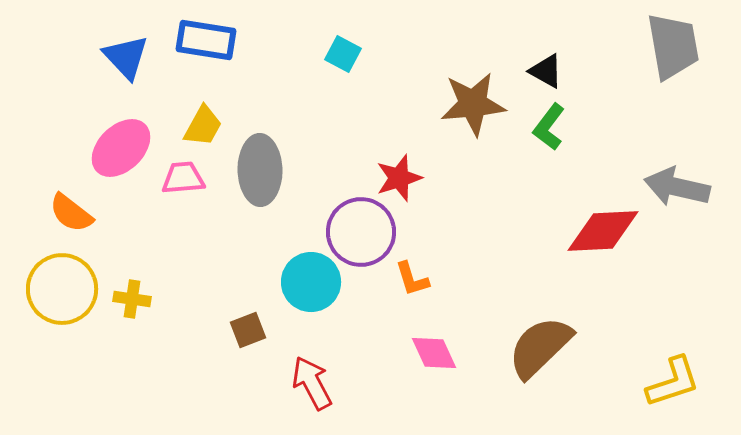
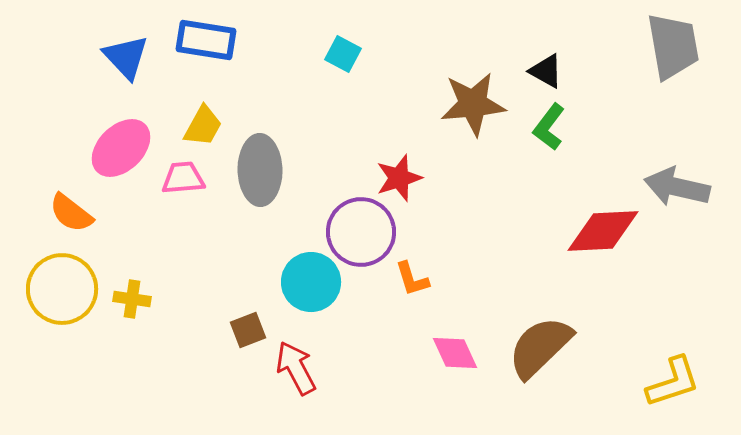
pink diamond: moved 21 px right
red arrow: moved 16 px left, 15 px up
